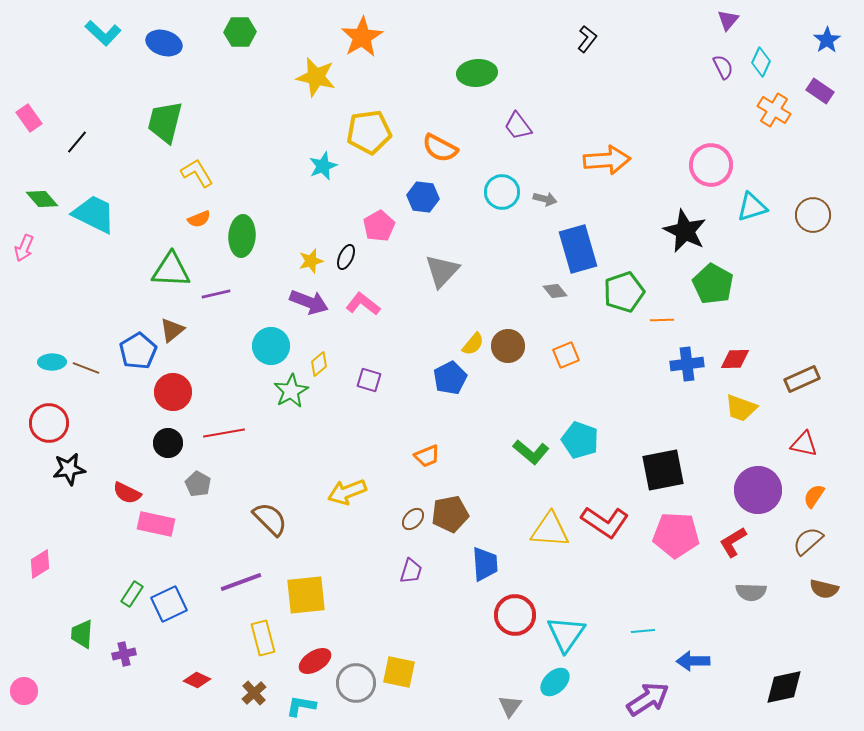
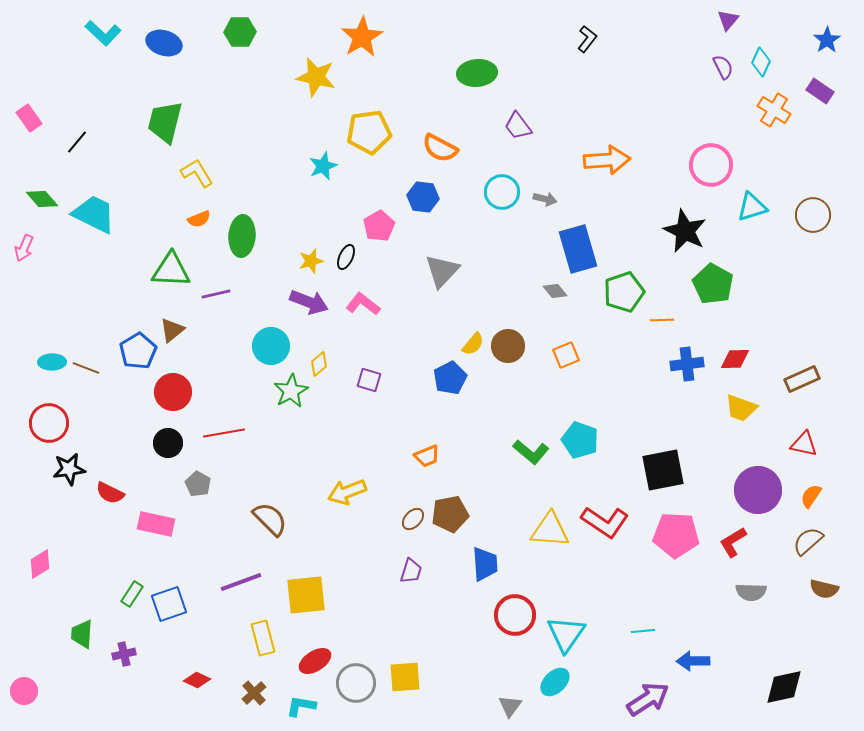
red semicircle at (127, 493): moved 17 px left
orange semicircle at (814, 496): moved 3 px left
blue square at (169, 604): rotated 6 degrees clockwise
yellow square at (399, 672): moved 6 px right, 5 px down; rotated 16 degrees counterclockwise
